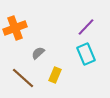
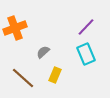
gray semicircle: moved 5 px right, 1 px up
